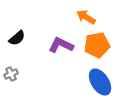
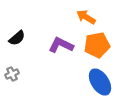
gray cross: moved 1 px right
